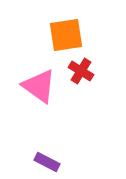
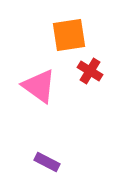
orange square: moved 3 px right
red cross: moved 9 px right
